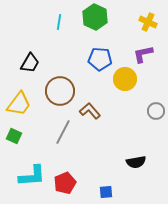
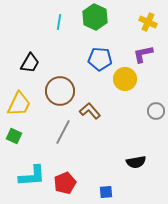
yellow trapezoid: rotated 12 degrees counterclockwise
